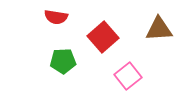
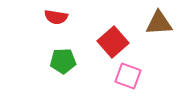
brown triangle: moved 6 px up
red square: moved 10 px right, 5 px down
pink square: rotated 32 degrees counterclockwise
